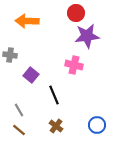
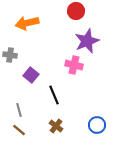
red circle: moved 2 px up
orange arrow: moved 2 px down; rotated 15 degrees counterclockwise
purple star: moved 5 px down; rotated 15 degrees counterclockwise
gray line: rotated 16 degrees clockwise
